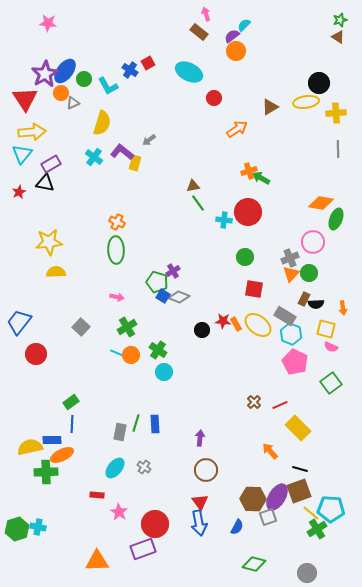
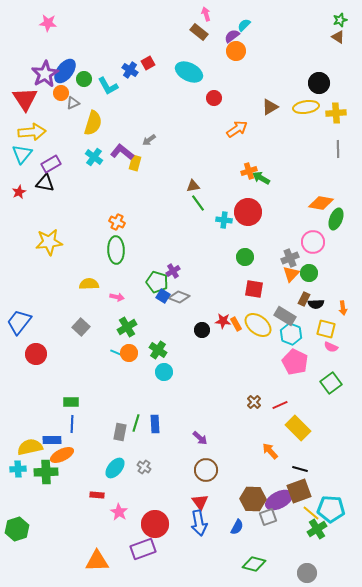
yellow ellipse at (306, 102): moved 5 px down
yellow semicircle at (102, 123): moved 9 px left
yellow semicircle at (56, 272): moved 33 px right, 12 px down
orange circle at (131, 355): moved 2 px left, 2 px up
green rectangle at (71, 402): rotated 35 degrees clockwise
purple arrow at (200, 438): rotated 126 degrees clockwise
purple ellipse at (277, 497): moved 2 px right, 3 px down; rotated 32 degrees clockwise
cyan cross at (38, 527): moved 20 px left, 58 px up; rotated 14 degrees counterclockwise
